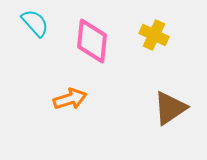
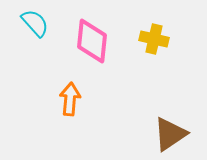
yellow cross: moved 4 px down; rotated 12 degrees counterclockwise
orange arrow: rotated 68 degrees counterclockwise
brown triangle: moved 26 px down
